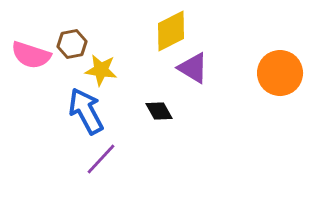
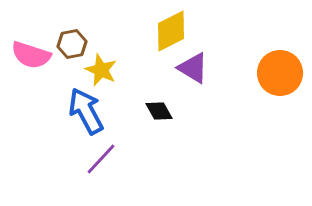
yellow star: rotated 16 degrees clockwise
